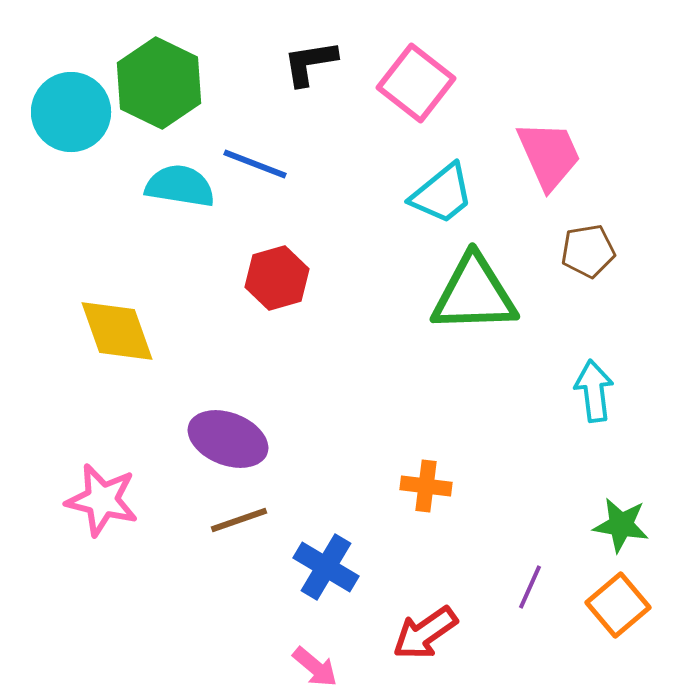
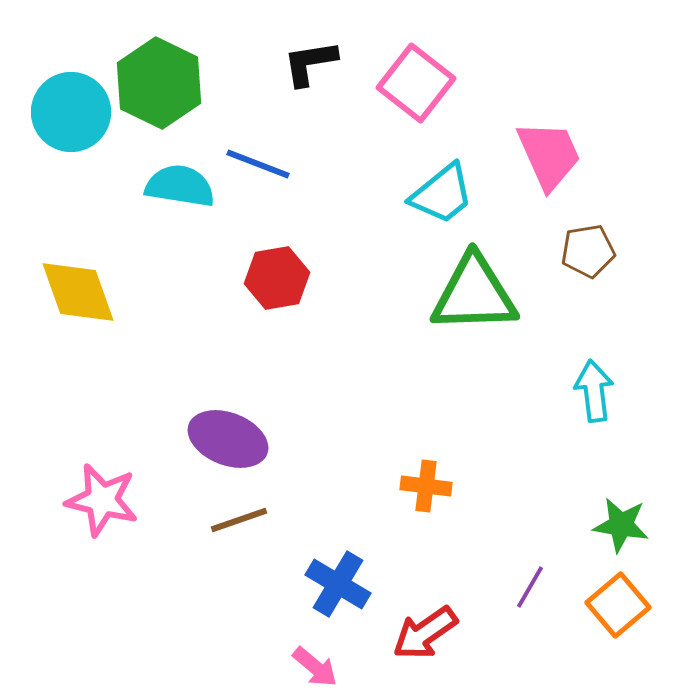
blue line: moved 3 px right
red hexagon: rotated 6 degrees clockwise
yellow diamond: moved 39 px left, 39 px up
blue cross: moved 12 px right, 17 px down
purple line: rotated 6 degrees clockwise
